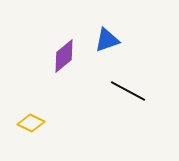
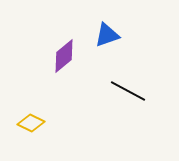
blue triangle: moved 5 px up
